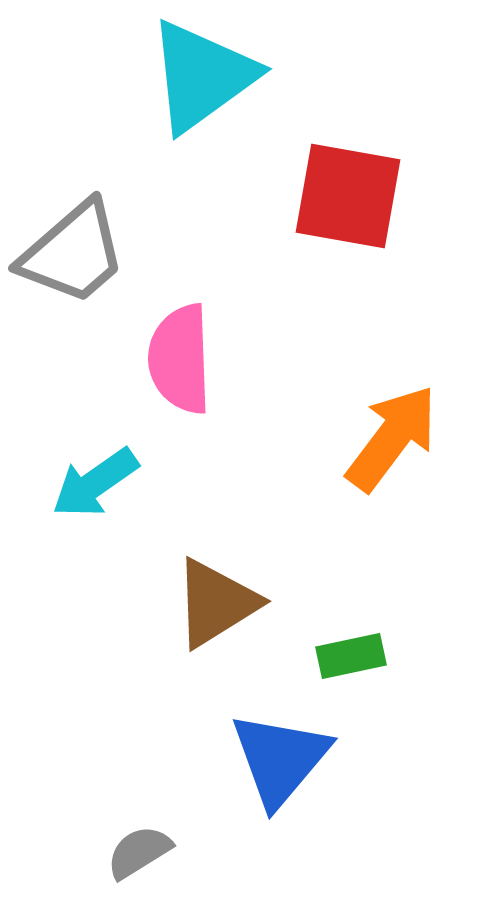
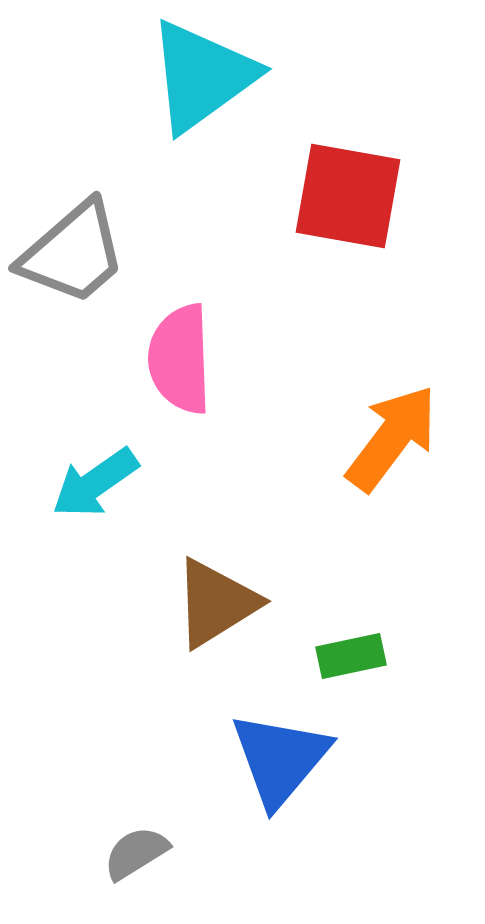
gray semicircle: moved 3 px left, 1 px down
